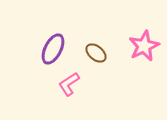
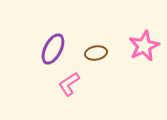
brown ellipse: rotated 50 degrees counterclockwise
